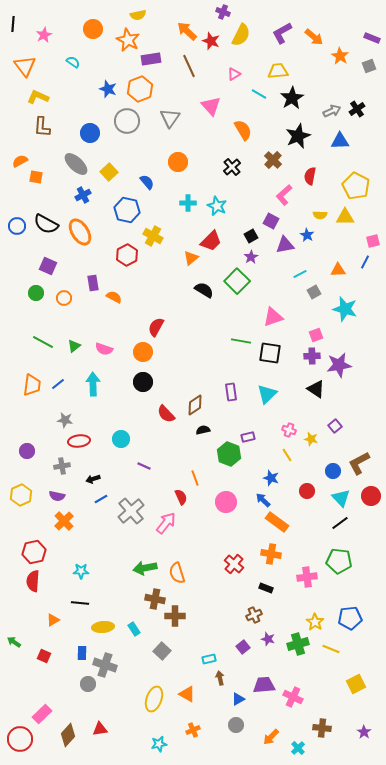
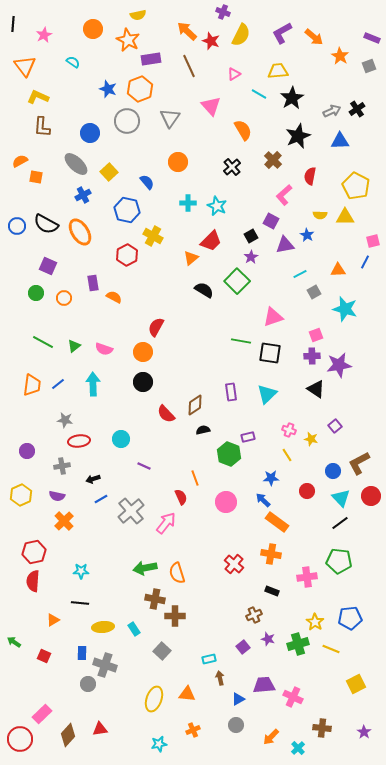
blue star at (271, 478): rotated 21 degrees counterclockwise
black rectangle at (266, 588): moved 6 px right, 3 px down
orange triangle at (187, 694): rotated 24 degrees counterclockwise
